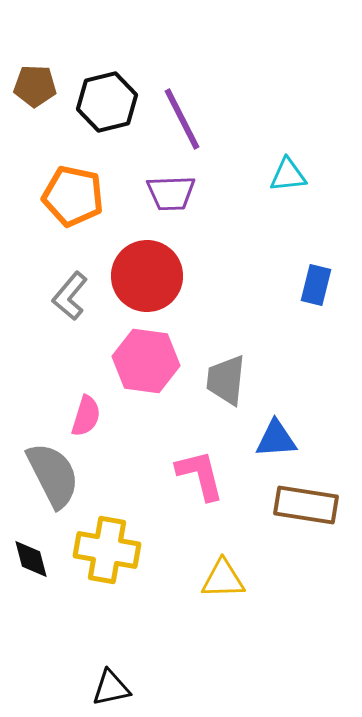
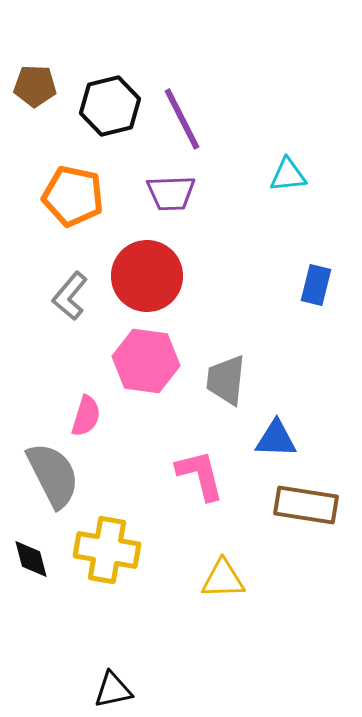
black hexagon: moved 3 px right, 4 px down
blue triangle: rotated 6 degrees clockwise
black triangle: moved 2 px right, 2 px down
